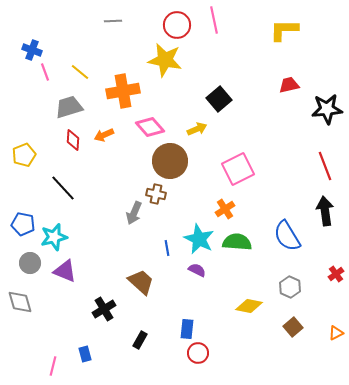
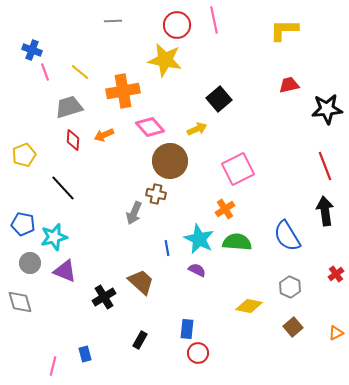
black cross at (104, 309): moved 12 px up
